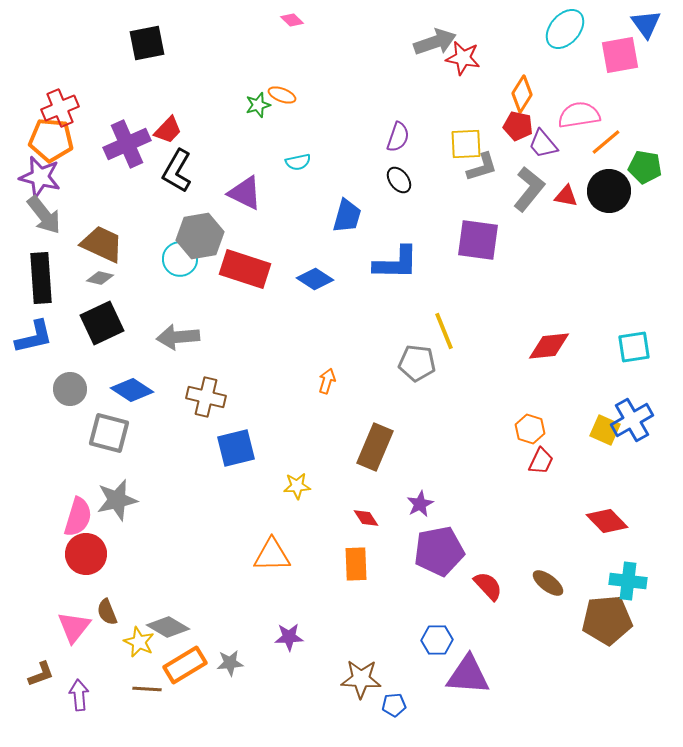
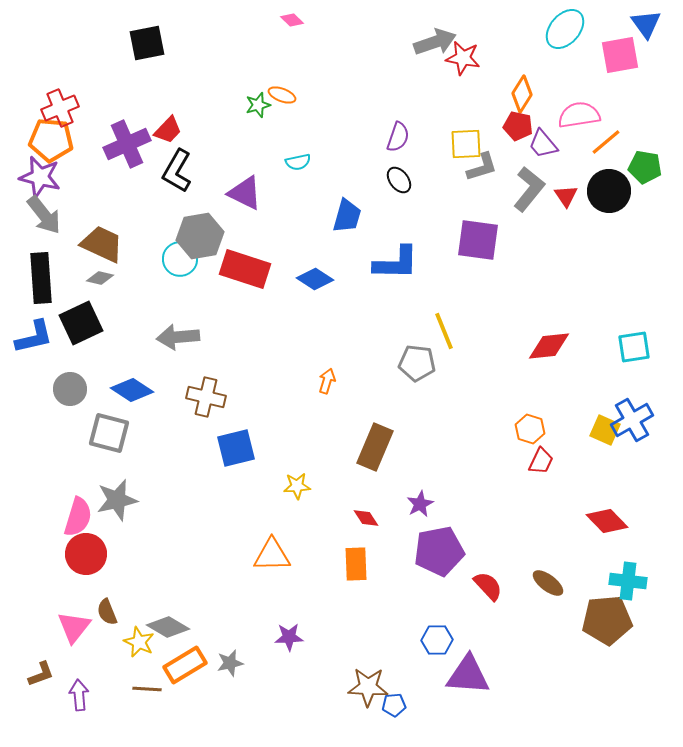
red triangle at (566, 196): rotated 45 degrees clockwise
black square at (102, 323): moved 21 px left
gray star at (230, 663): rotated 8 degrees counterclockwise
brown star at (361, 679): moved 7 px right, 8 px down
